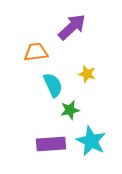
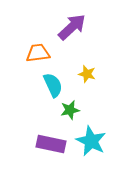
orange trapezoid: moved 2 px right, 1 px down
purple rectangle: rotated 16 degrees clockwise
